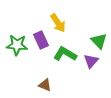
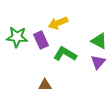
yellow arrow: rotated 102 degrees clockwise
green triangle: rotated 18 degrees counterclockwise
green star: moved 8 px up
purple triangle: moved 7 px right, 1 px down
brown triangle: rotated 24 degrees counterclockwise
